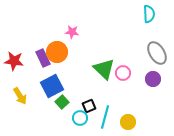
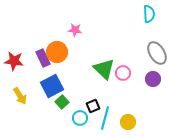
pink star: moved 3 px right, 2 px up
black square: moved 4 px right
cyan line: moved 1 px down
